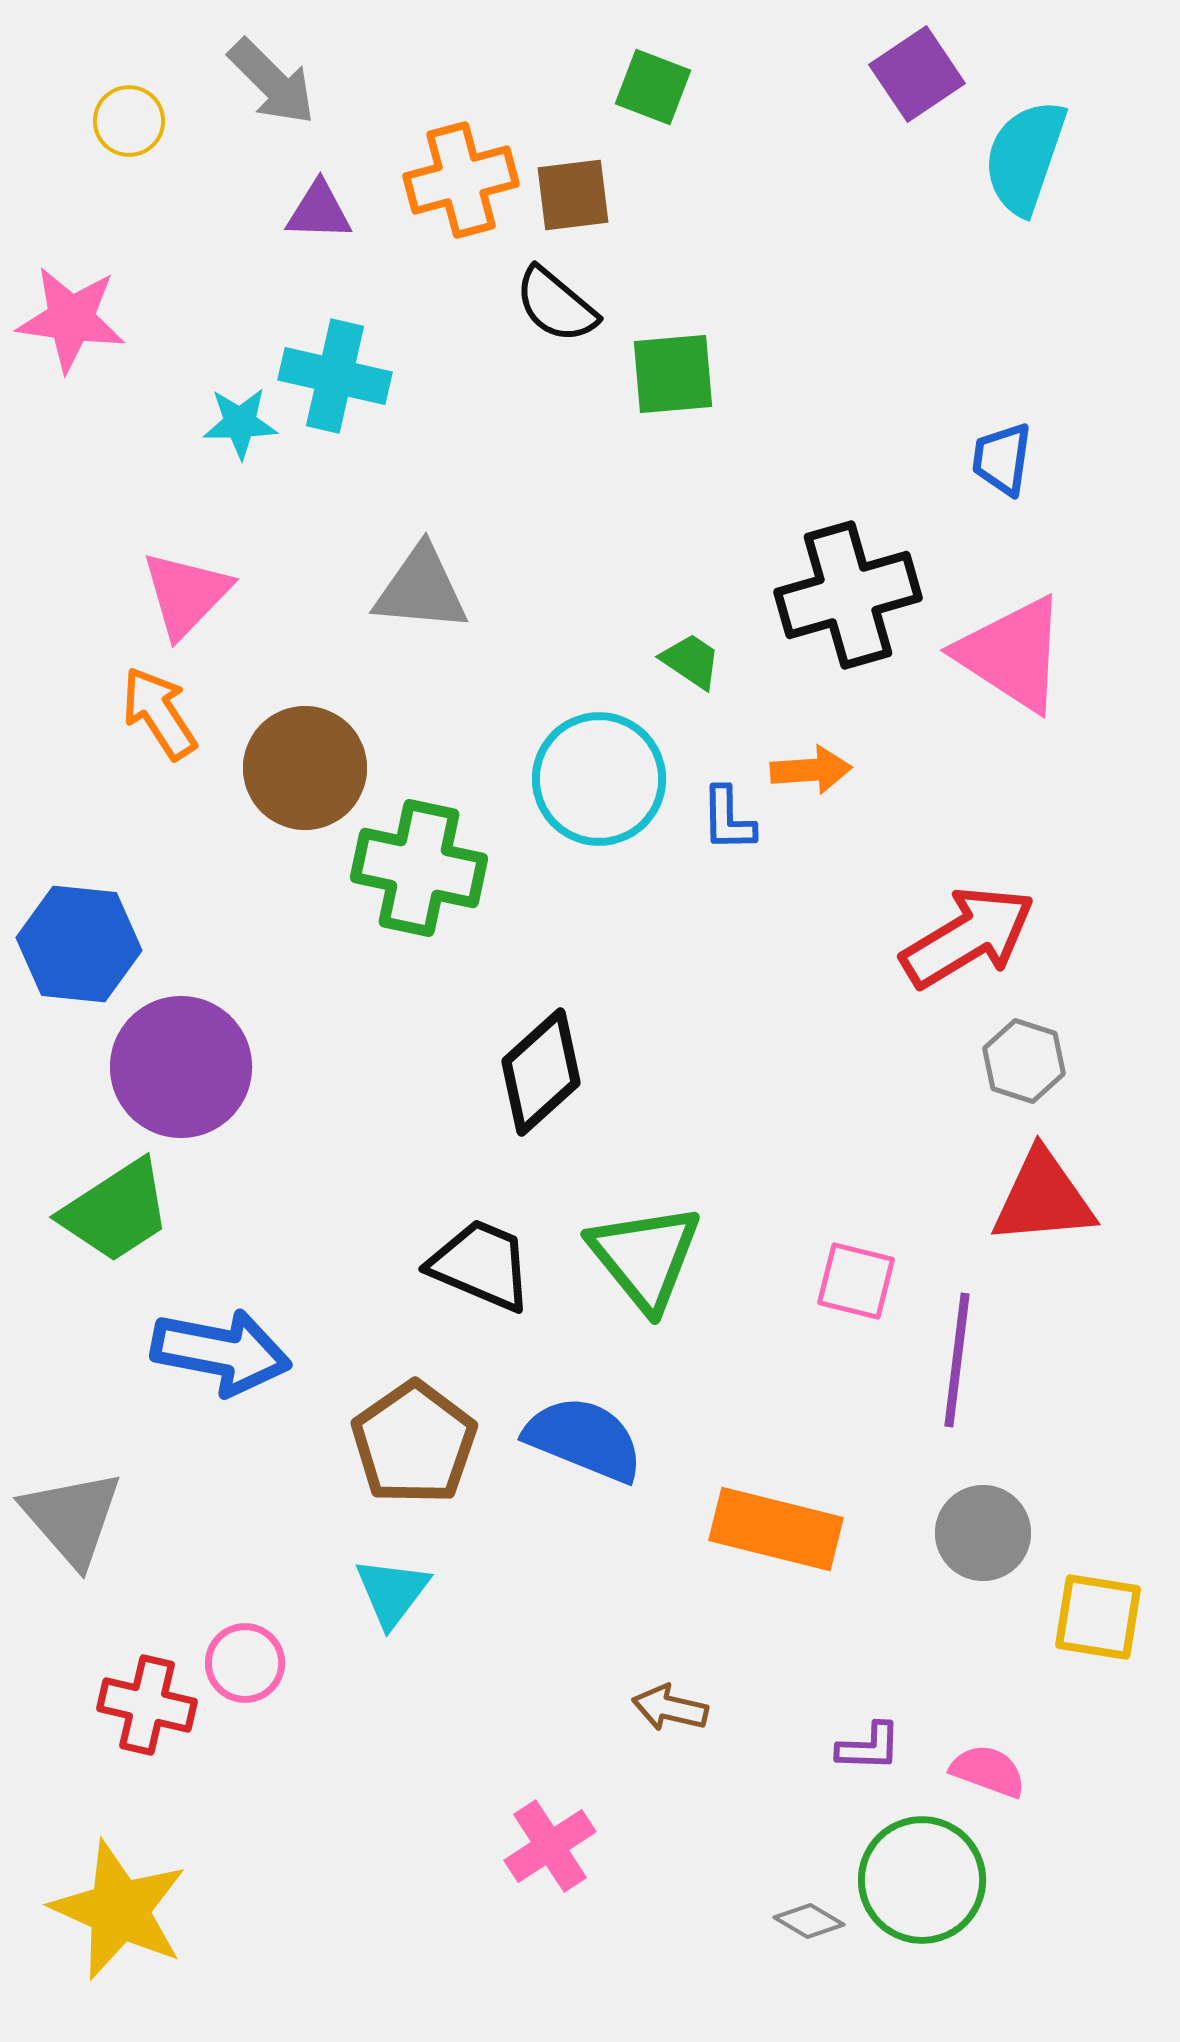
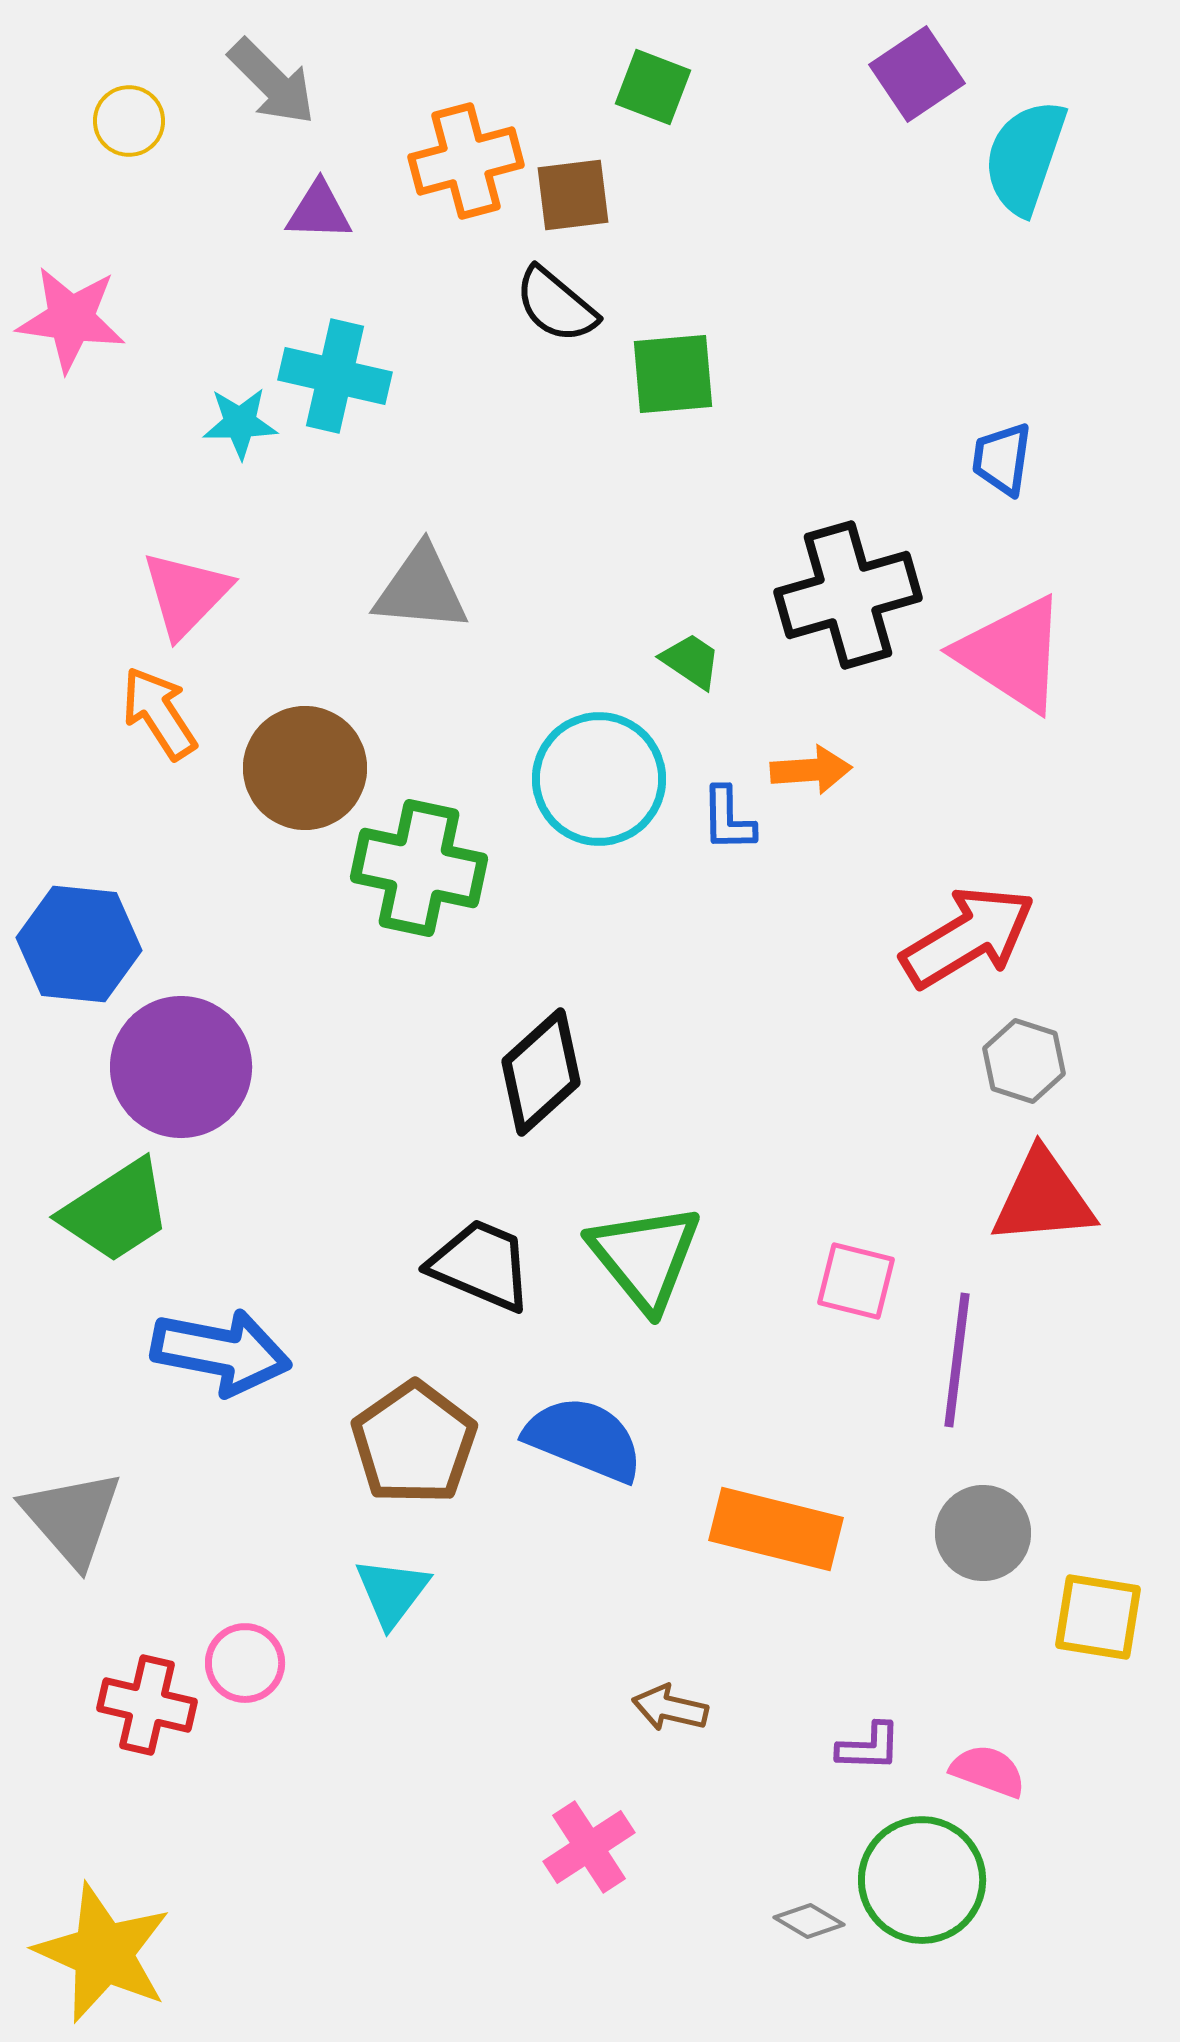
orange cross at (461, 180): moved 5 px right, 19 px up
pink cross at (550, 1846): moved 39 px right, 1 px down
yellow star at (119, 1910): moved 16 px left, 43 px down
